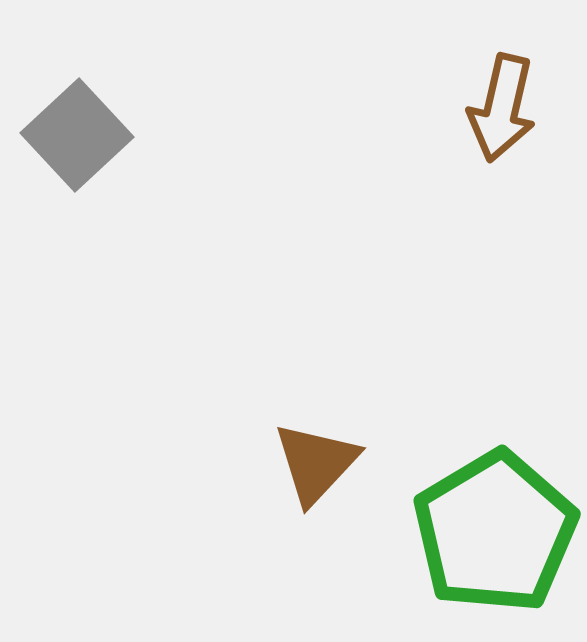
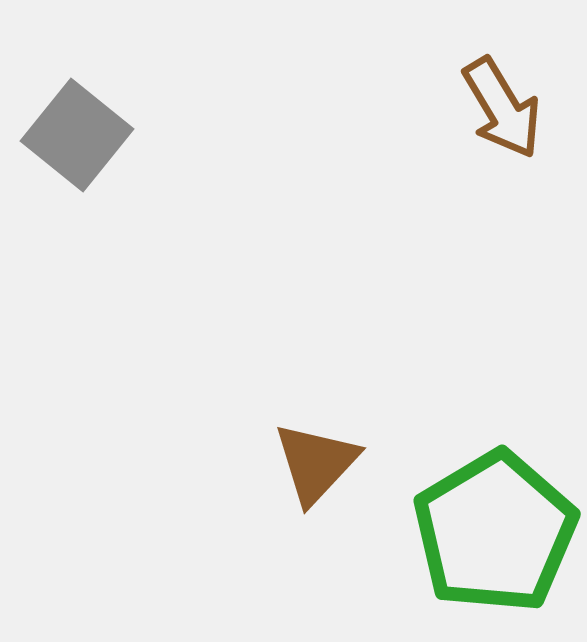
brown arrow: rotated 44 degrees counterclockwise
gray square: rotated 8 degrees counterclockwise
